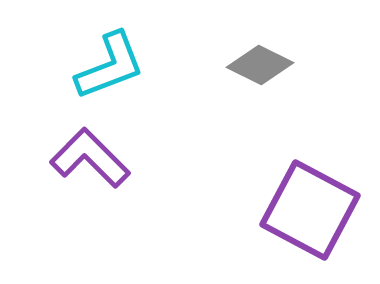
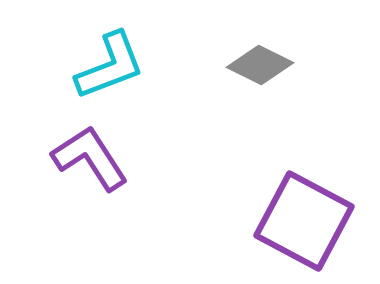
purple L-shape: rotated 12 degrees clockwise
purple square: moved 6 px left, 11 px down
